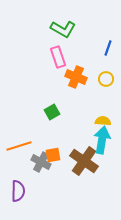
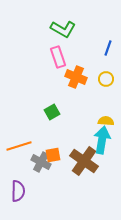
yellow semicircle: moved 3 px right
